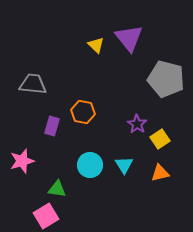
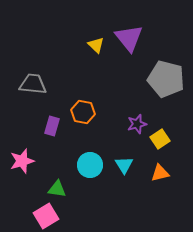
purple star: rotated 24 degrees clockwise
